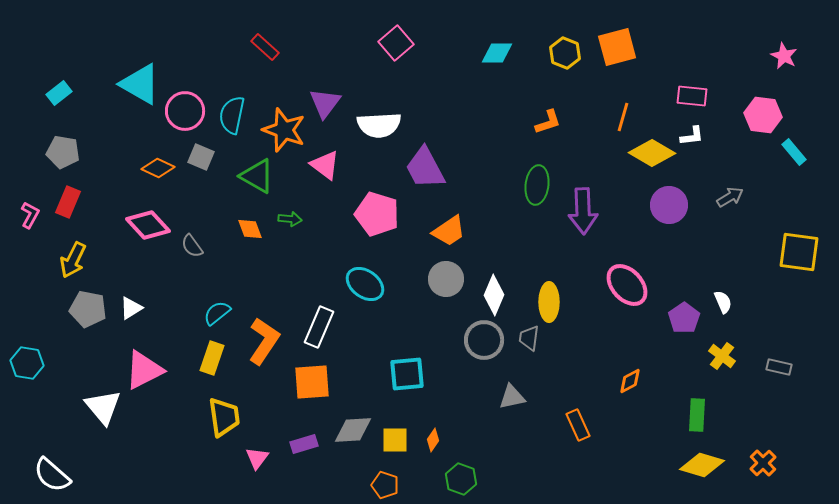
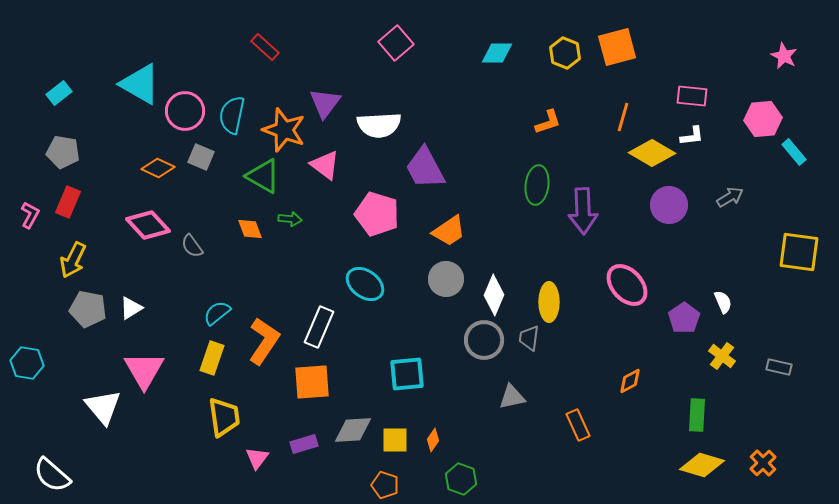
pink hexagon at (763, 115): moved 4 px down; rotated 12 degrees counterclockwise
green triangle at (257, 176): moved 6 px right
pink triangle at (144, 370): rotated 33 degrees counterclockwise
